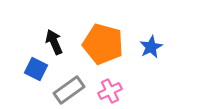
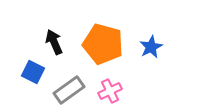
blue square: moved 3 px left, 3 px down
